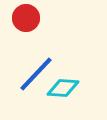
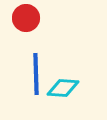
blue line: rotated 45 degrees counterclockwise
